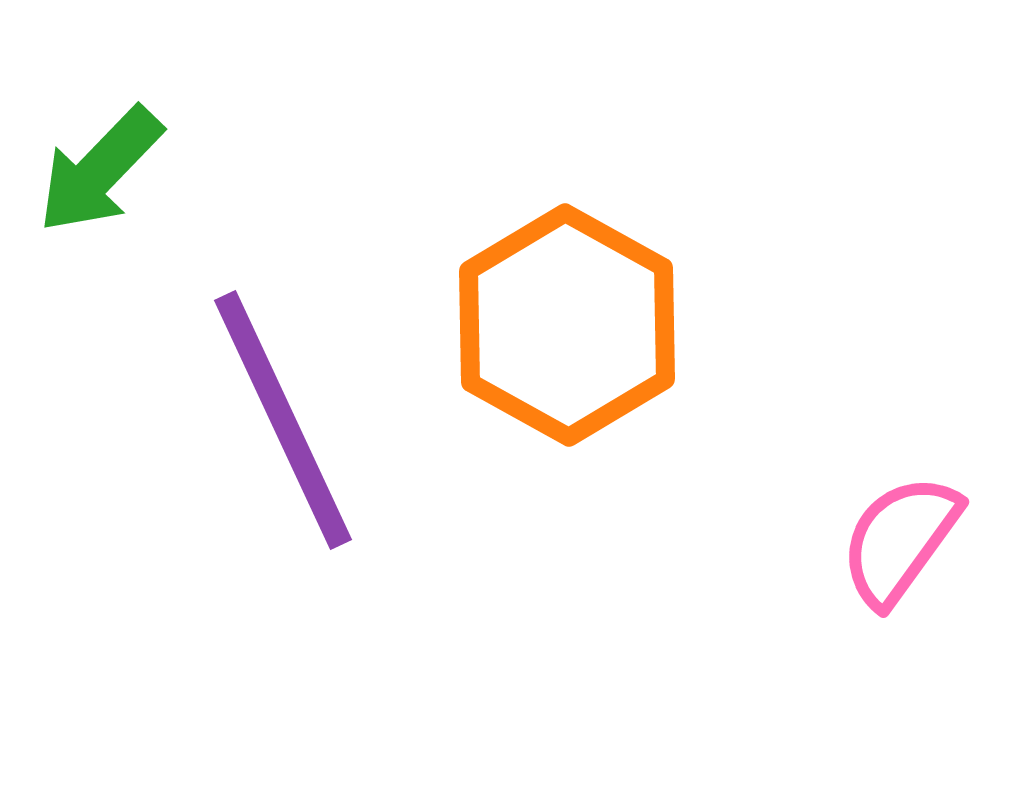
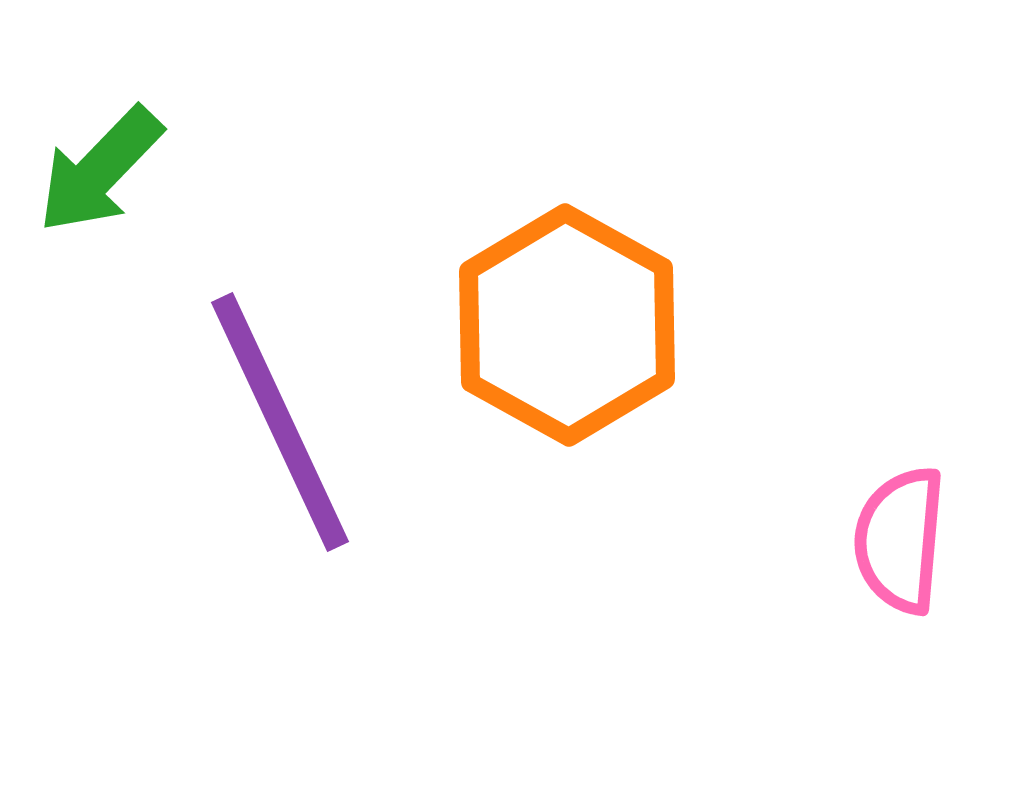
purple line: moved 3 px left, 2 px down
pink semicircle: rotated 31 degrees counterclockwise
